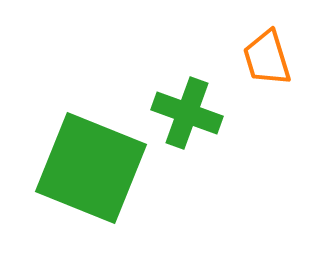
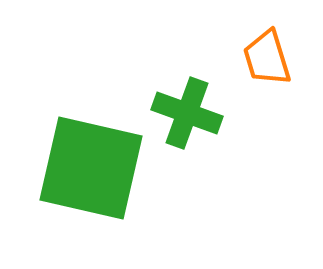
green square: rotated 9 degrees counterclockwise
